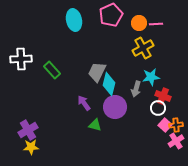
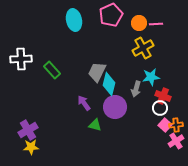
white circle: moved 2 px right
